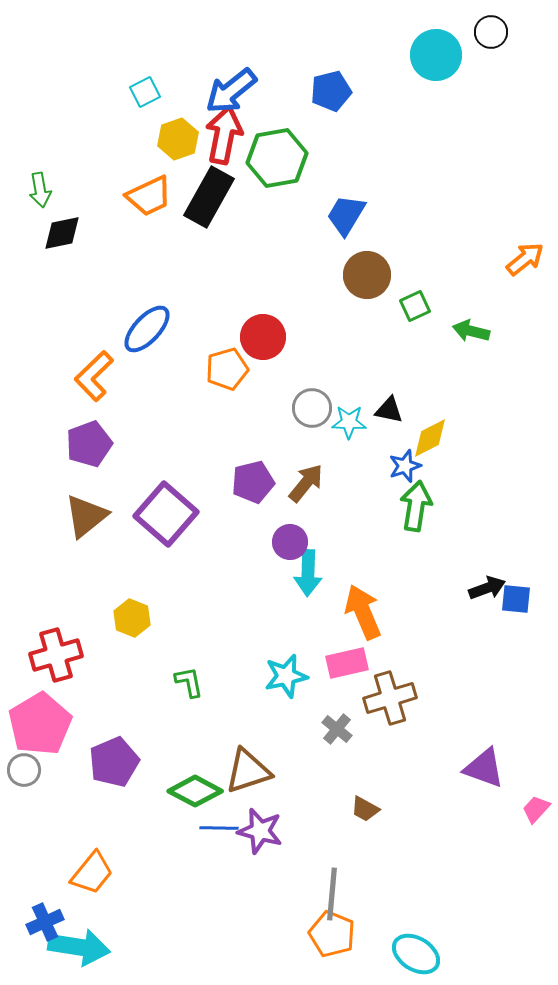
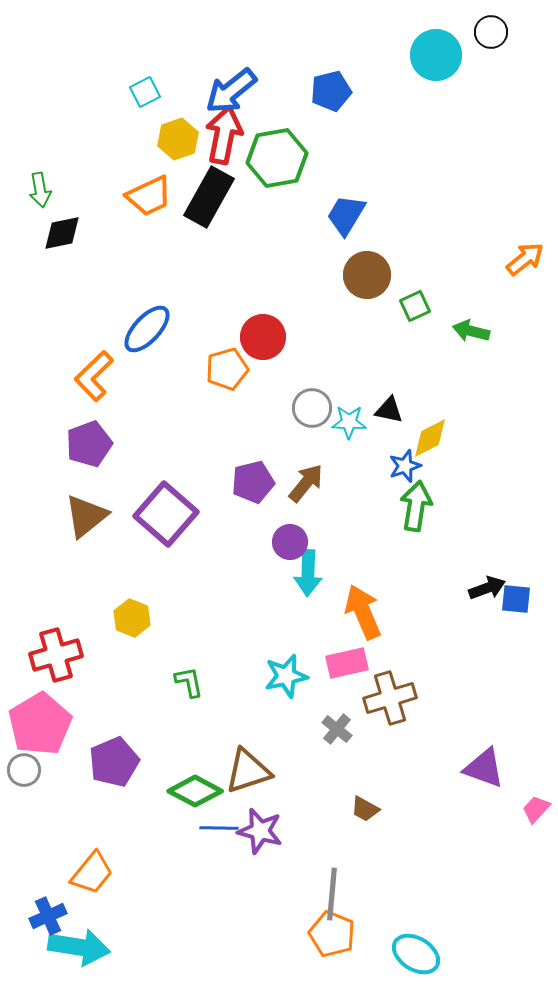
blue cross at (45, 922): moved 3 px right, 6 px up
